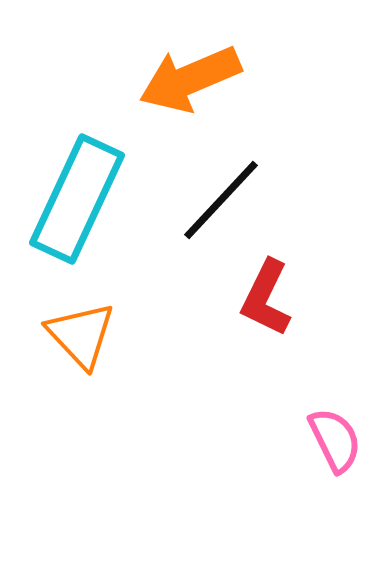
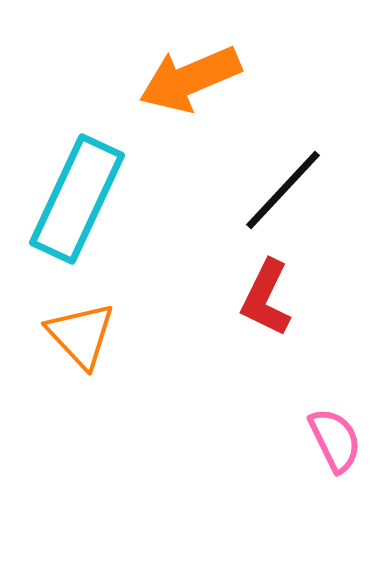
black line: moved 62 px right, 10 px up
